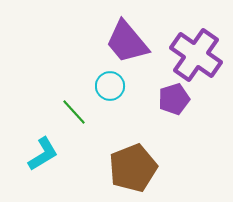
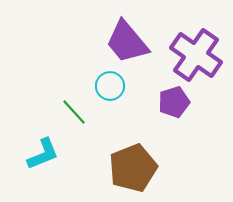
purple pentagon: moved 3 px down
cyan L-shape: rotated 9 degrees clockwise
